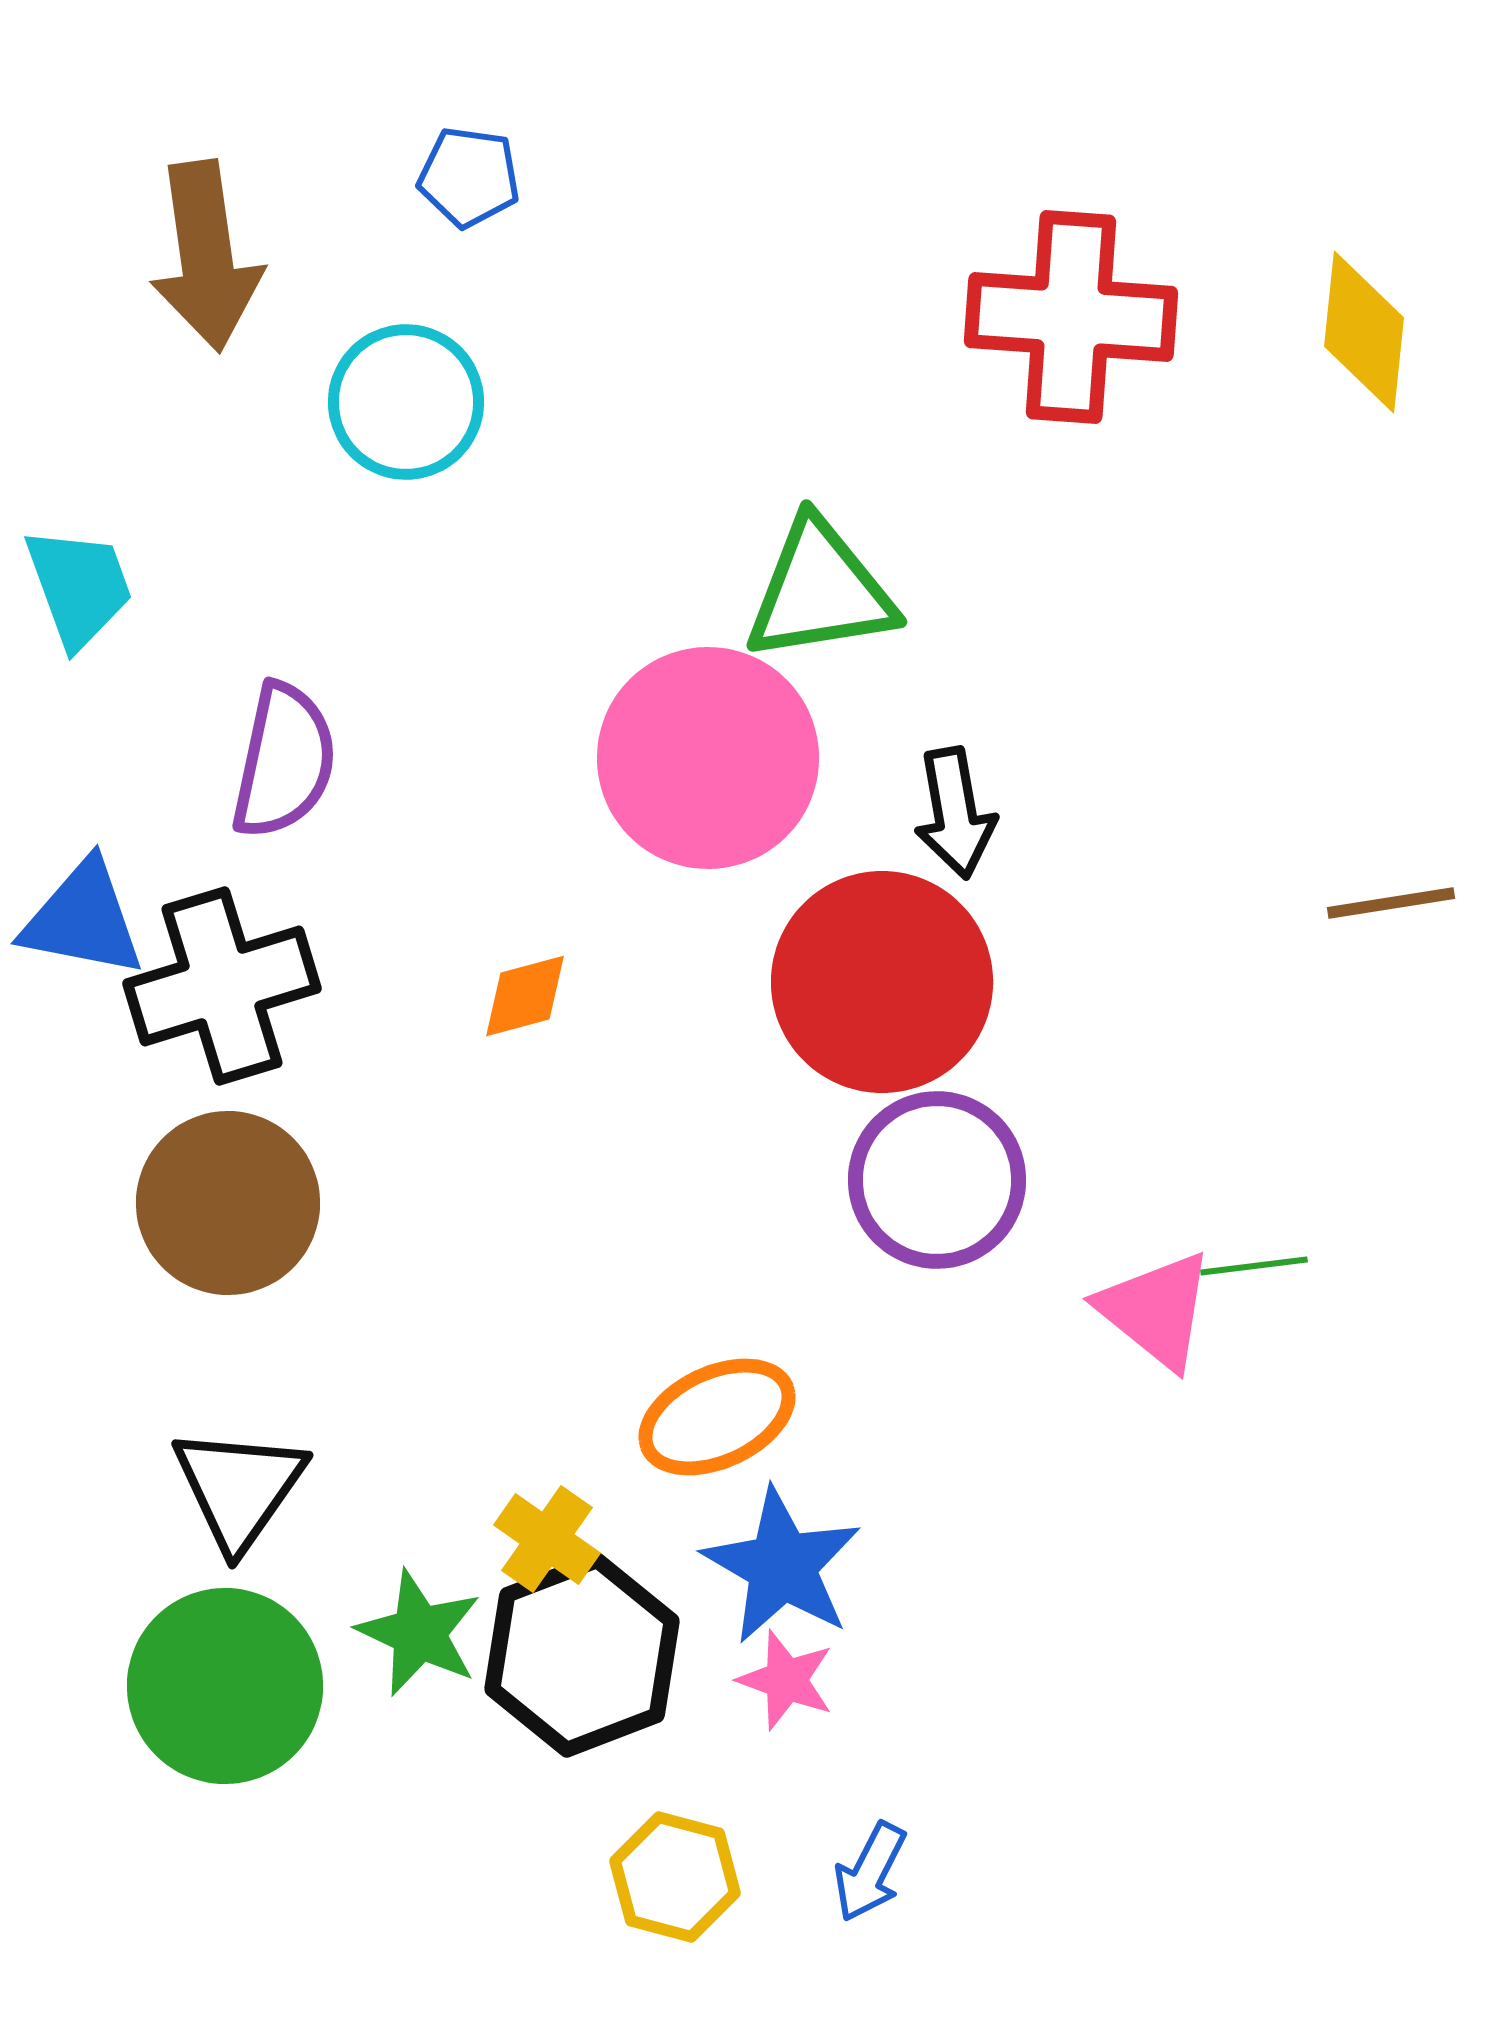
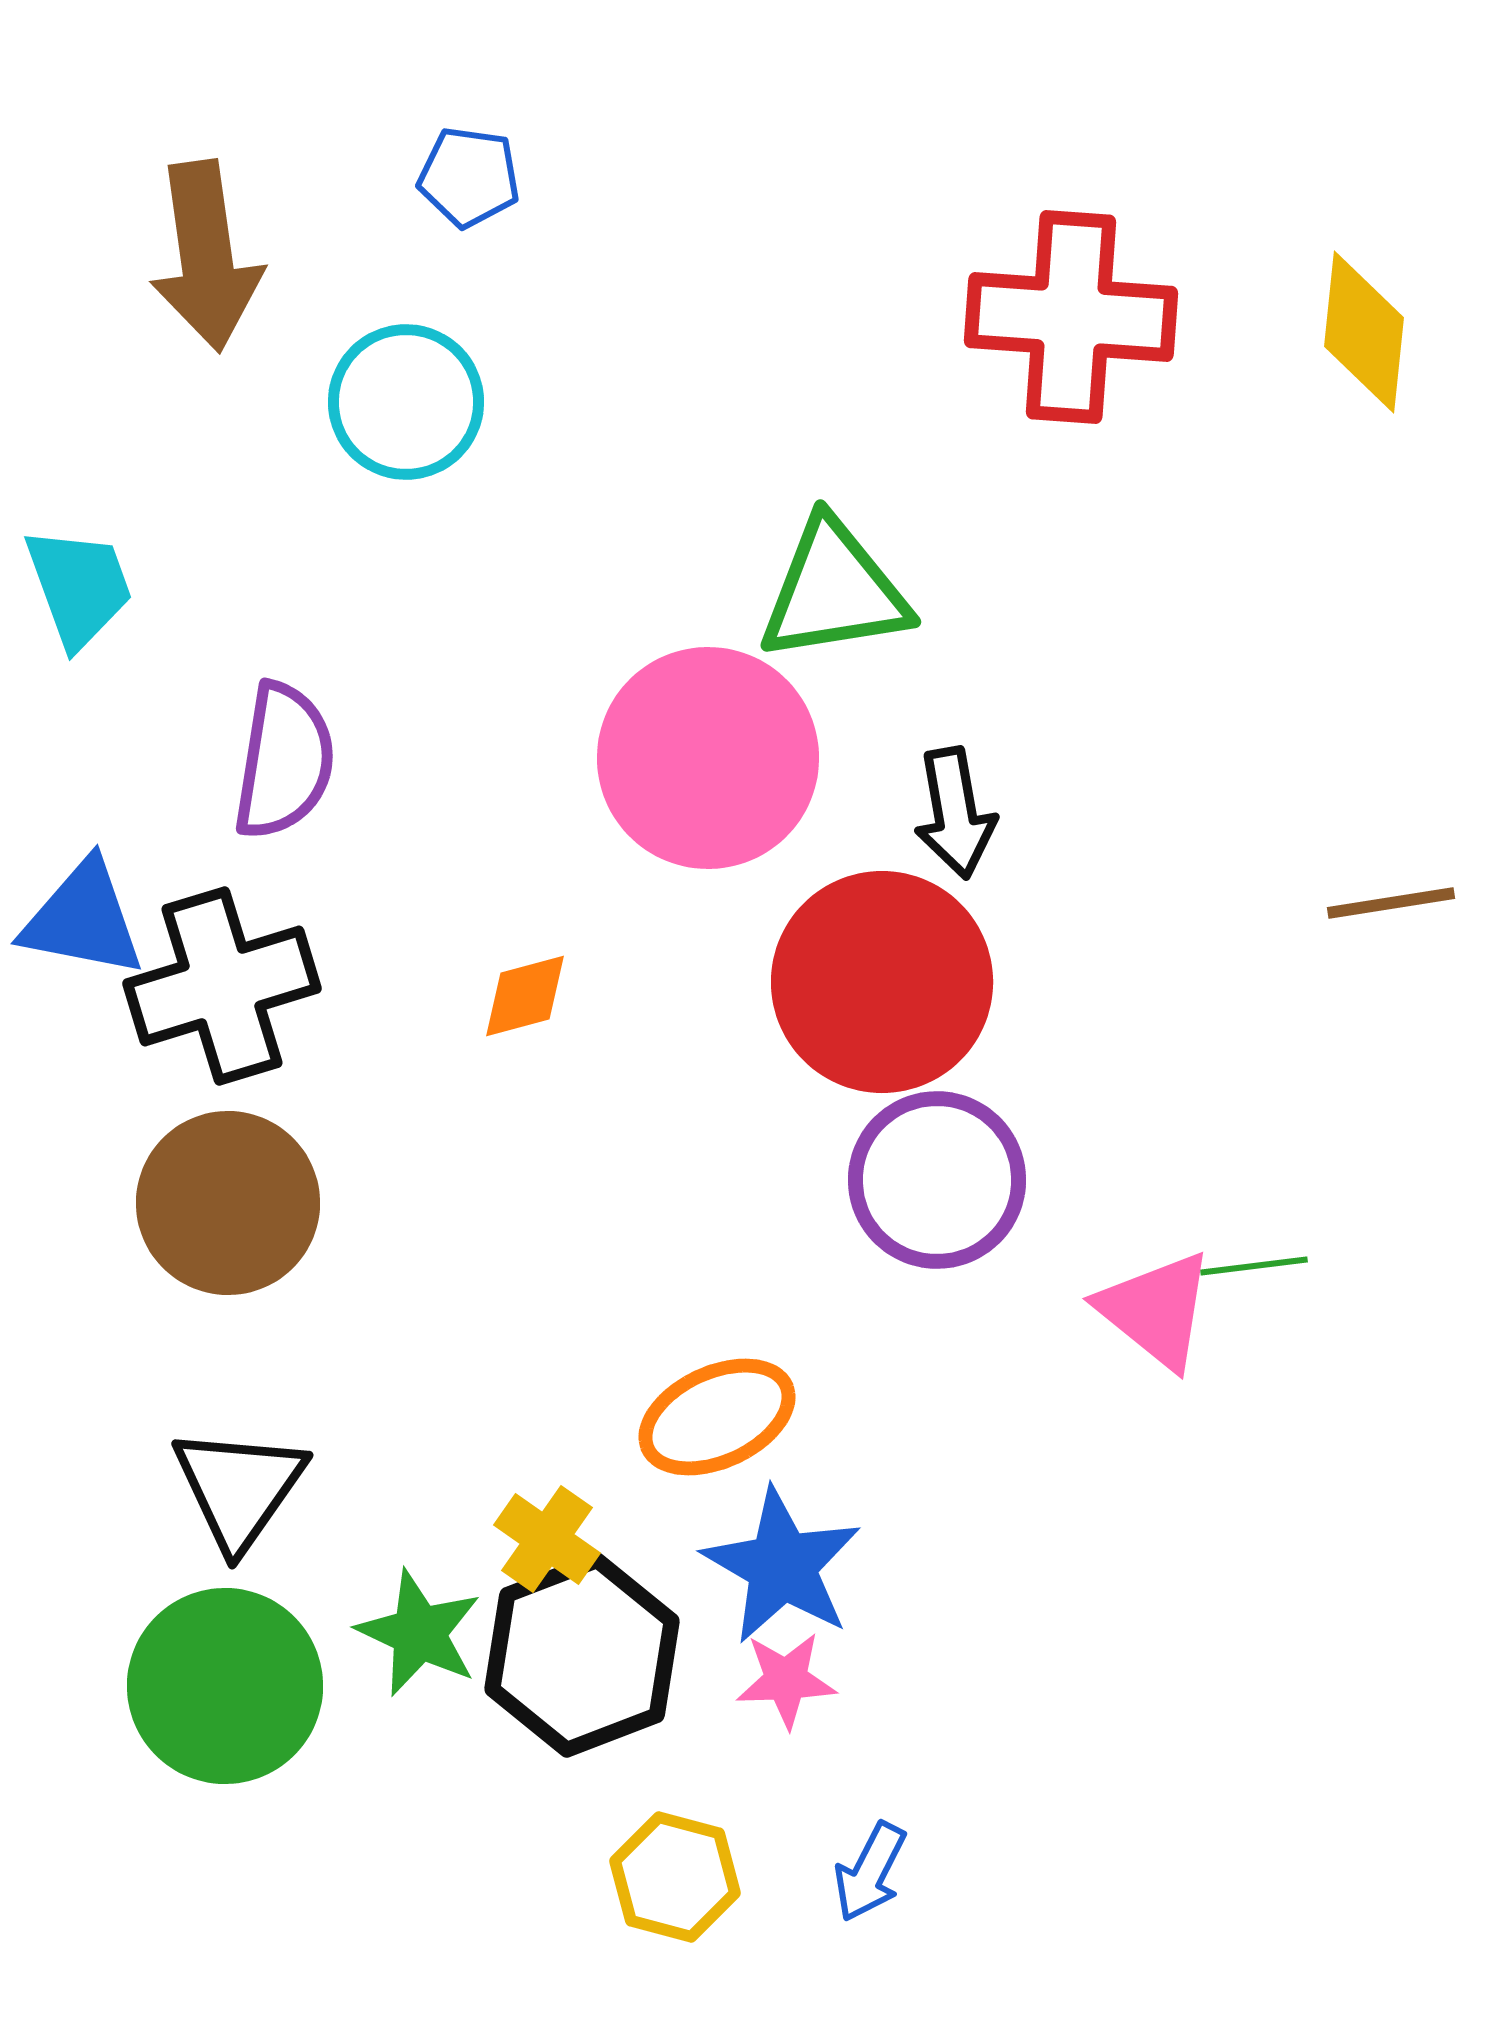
green triangle: moved 14 px right
purple semicircle: rotated 3 degrees counterclockwise
pink star: rotated 22 degrees counterclockwise
